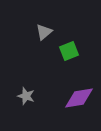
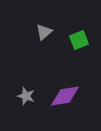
green square: moved 10 px right, 11 px up
purple diamond: moved 14 px left, 2 px up
